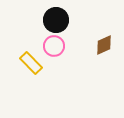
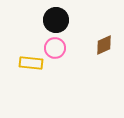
pink circle: moved 1 px right, 2 px down
yellow rectangle: rotated 40 degrees counterclockwise
